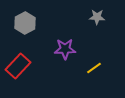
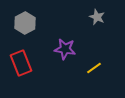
gray star: rotated 21 degrees clockwise
purple star: rotated 10 degrees clockwise
red rectangle: moved 3 px right, 3 px up; rotated 65 degrees counterclockwise
